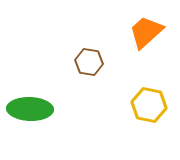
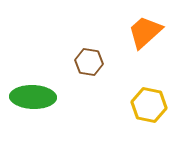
orange trapezoid: moved 1 px left
green ellipse: moved 3 px right, 12 px up
